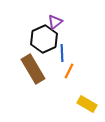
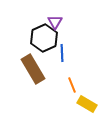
purple triangle: rotated 21 degrees counterclockwise
black hexagon: moved 1 px up
orange line: moved 3 px right, 14 px down; rotated 49 degrees counterclockwise
